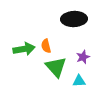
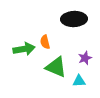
orange semicircle: moved 1 px left, 4 px up
purple star: moved 2 px right, 1 px down
green triangle: rotated 25 degrees counterclockwise
